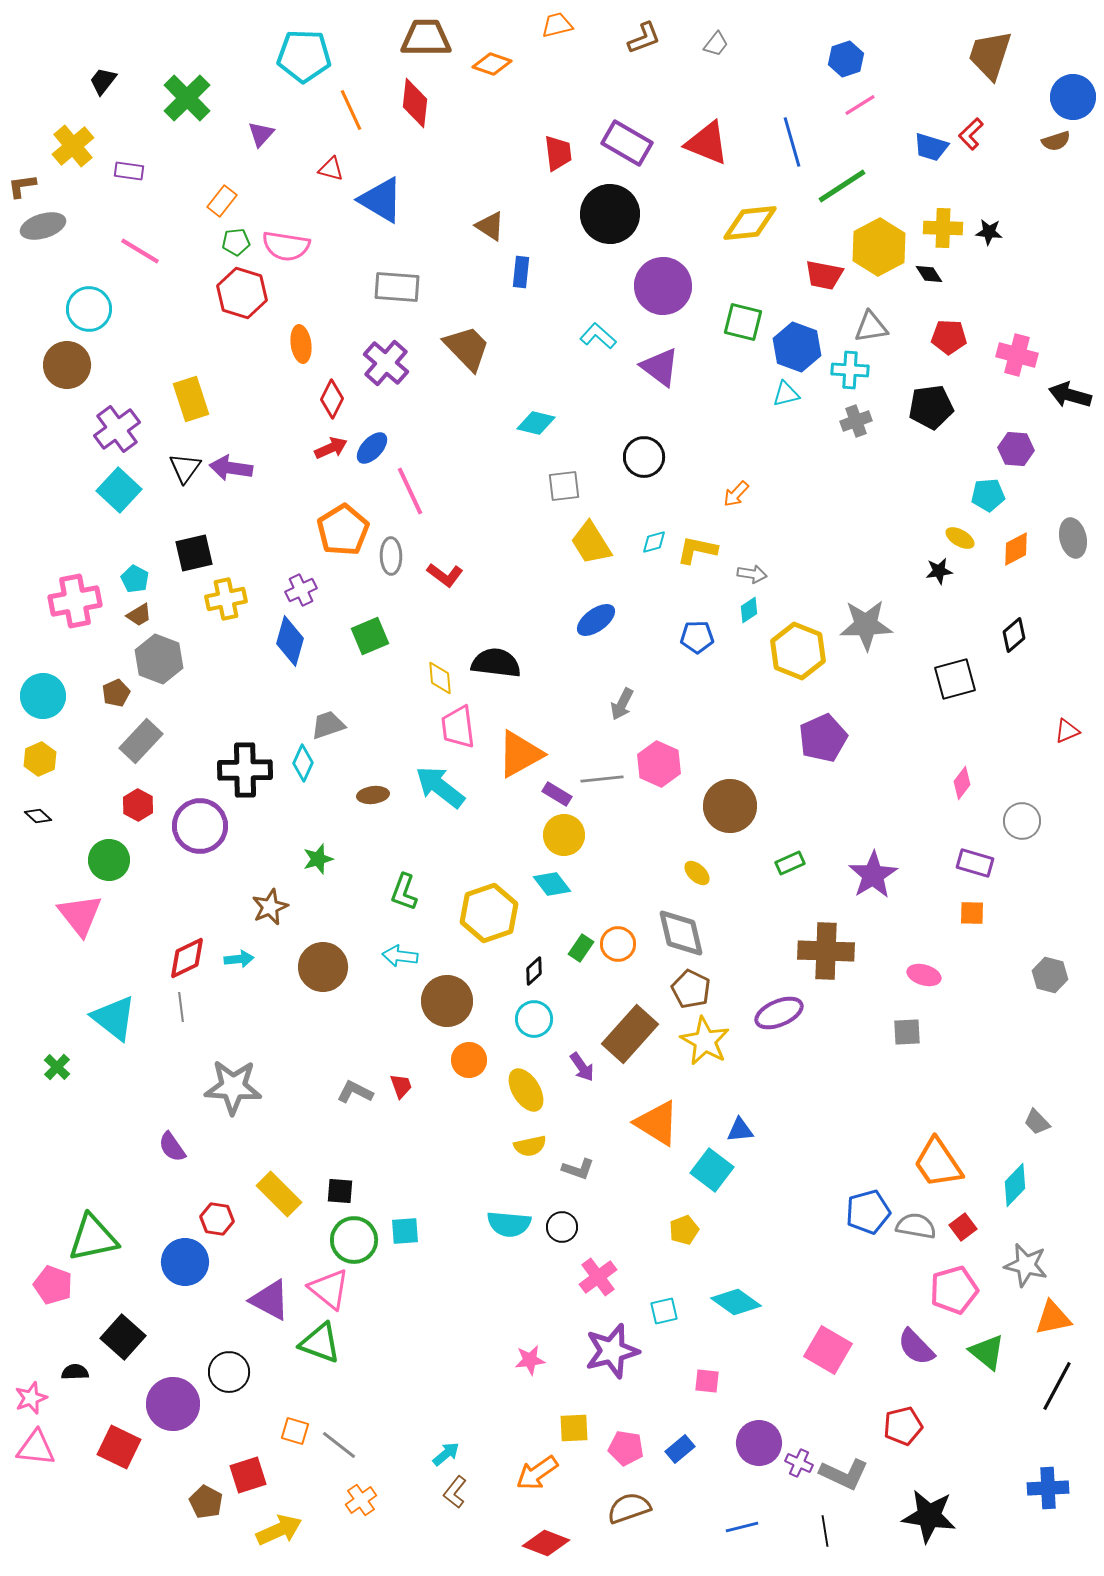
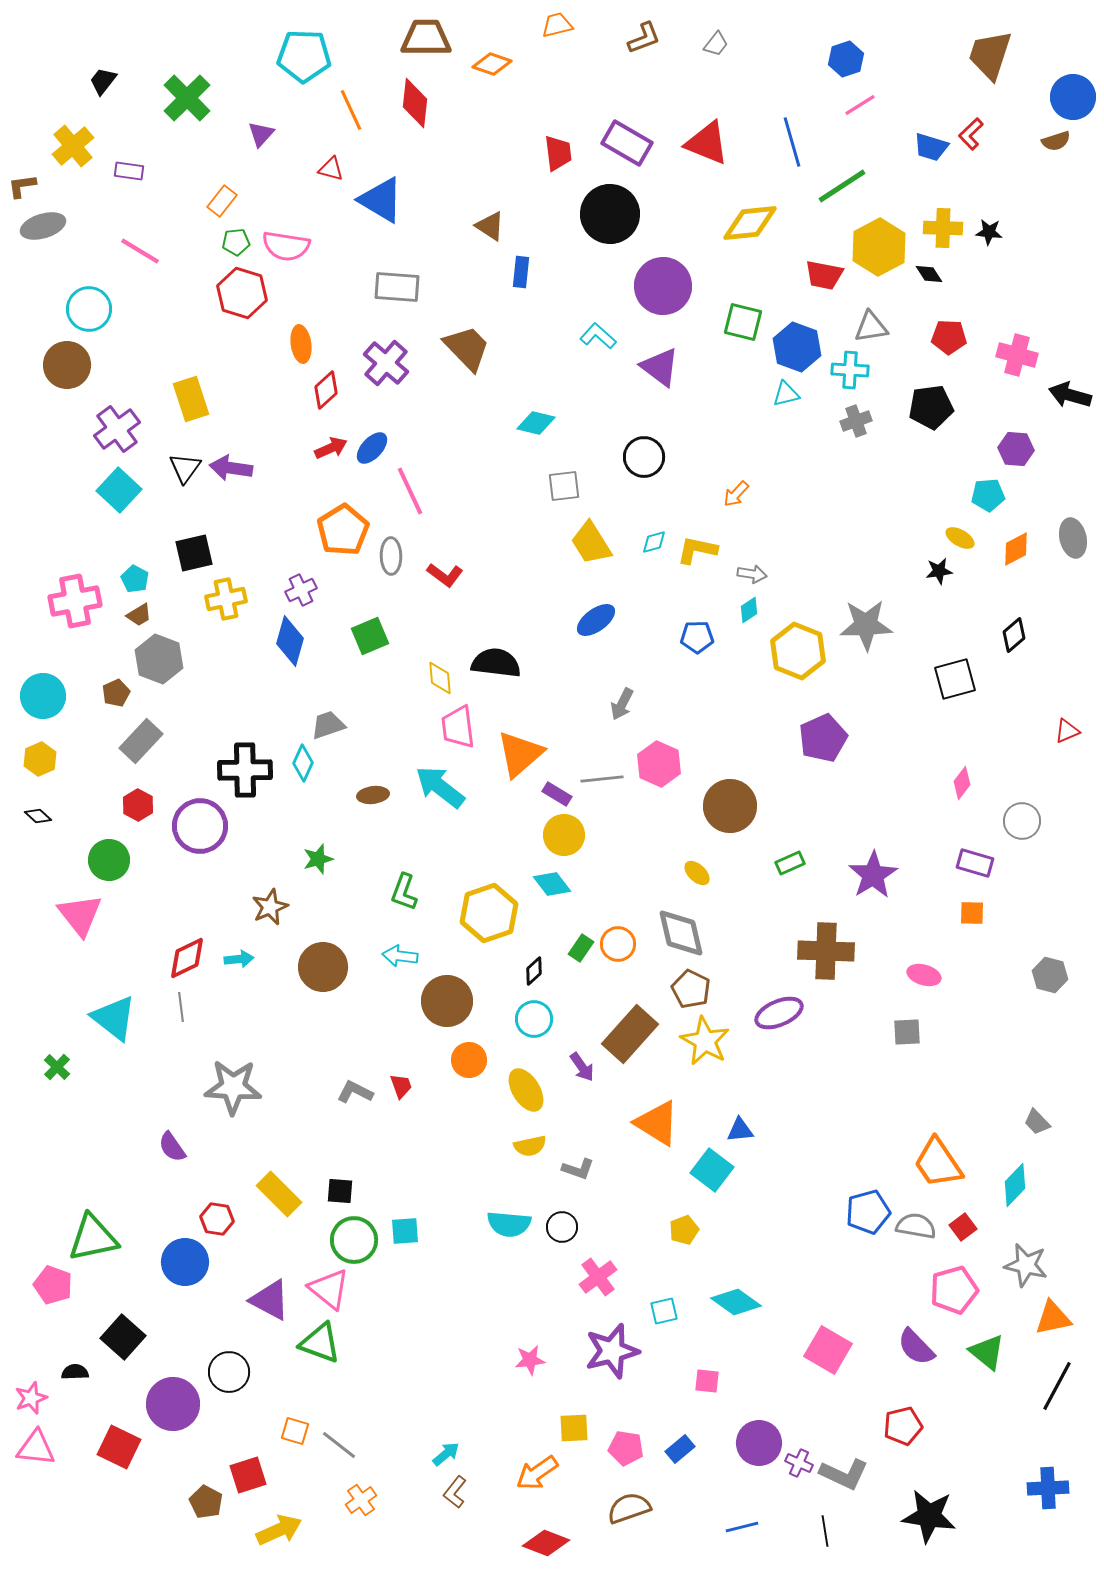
red diamond at (332, 399): moved 6 px left, 9 px up; rotated 21 degrees clockwise
orange triangle at (520, 754): rotated 12 degrees counterclockwise
